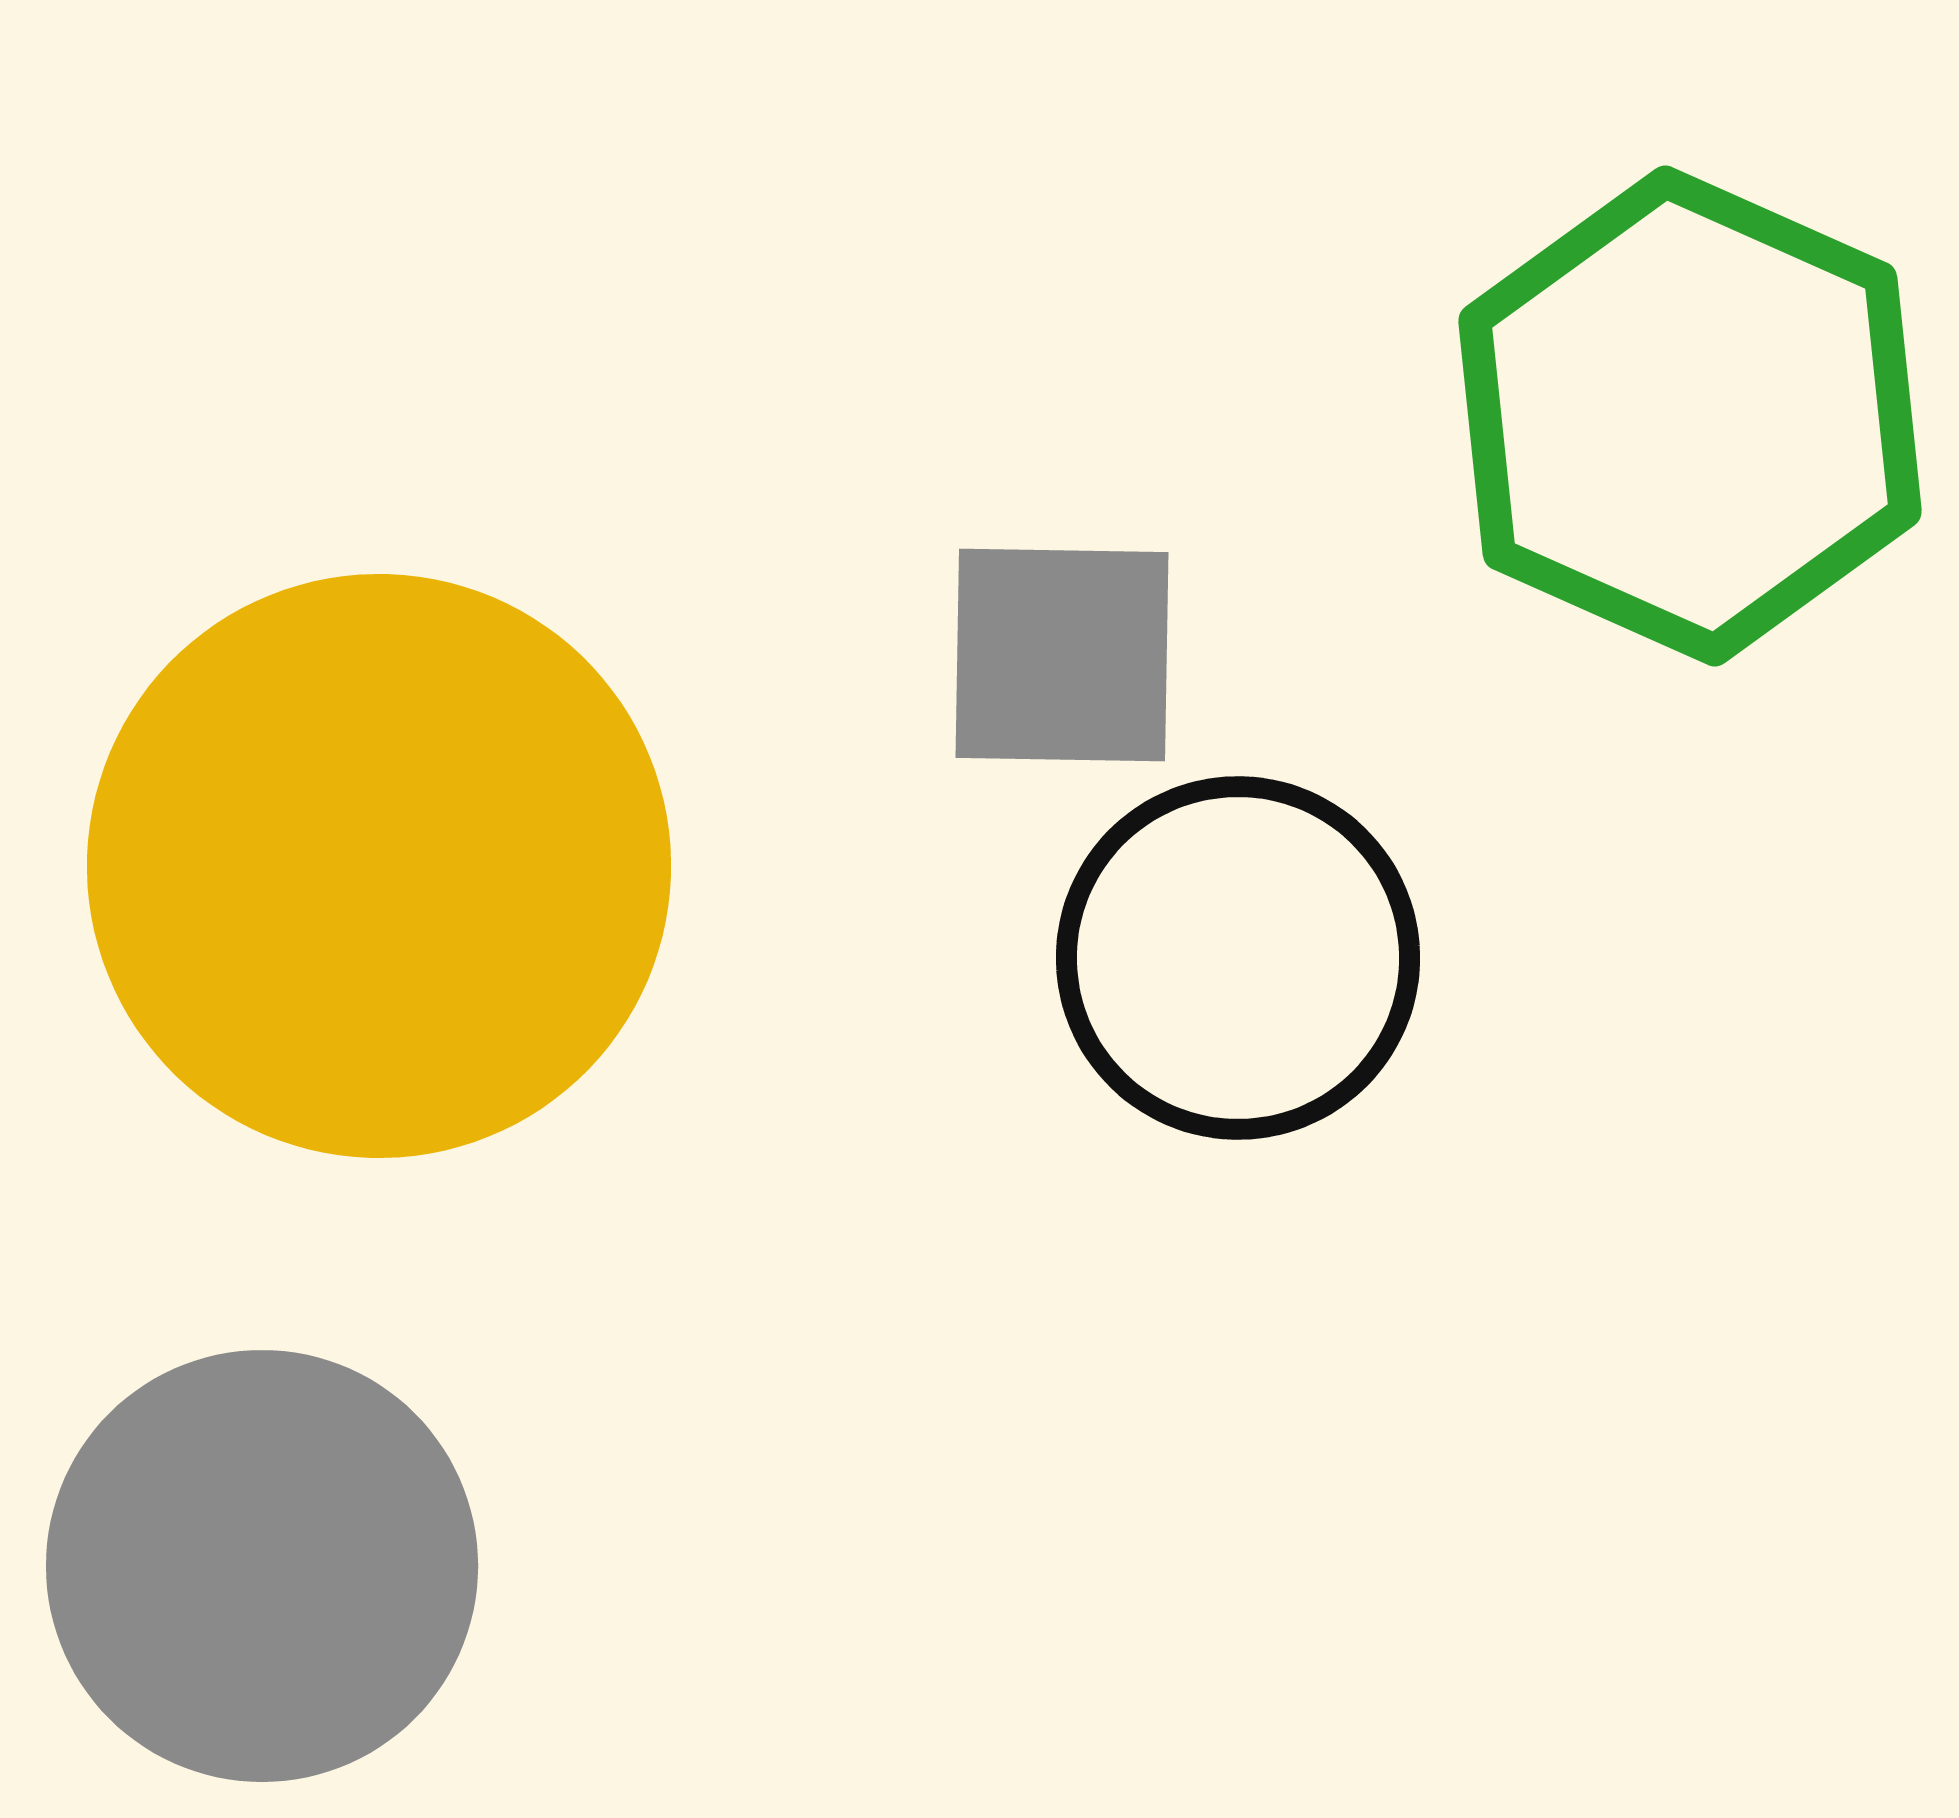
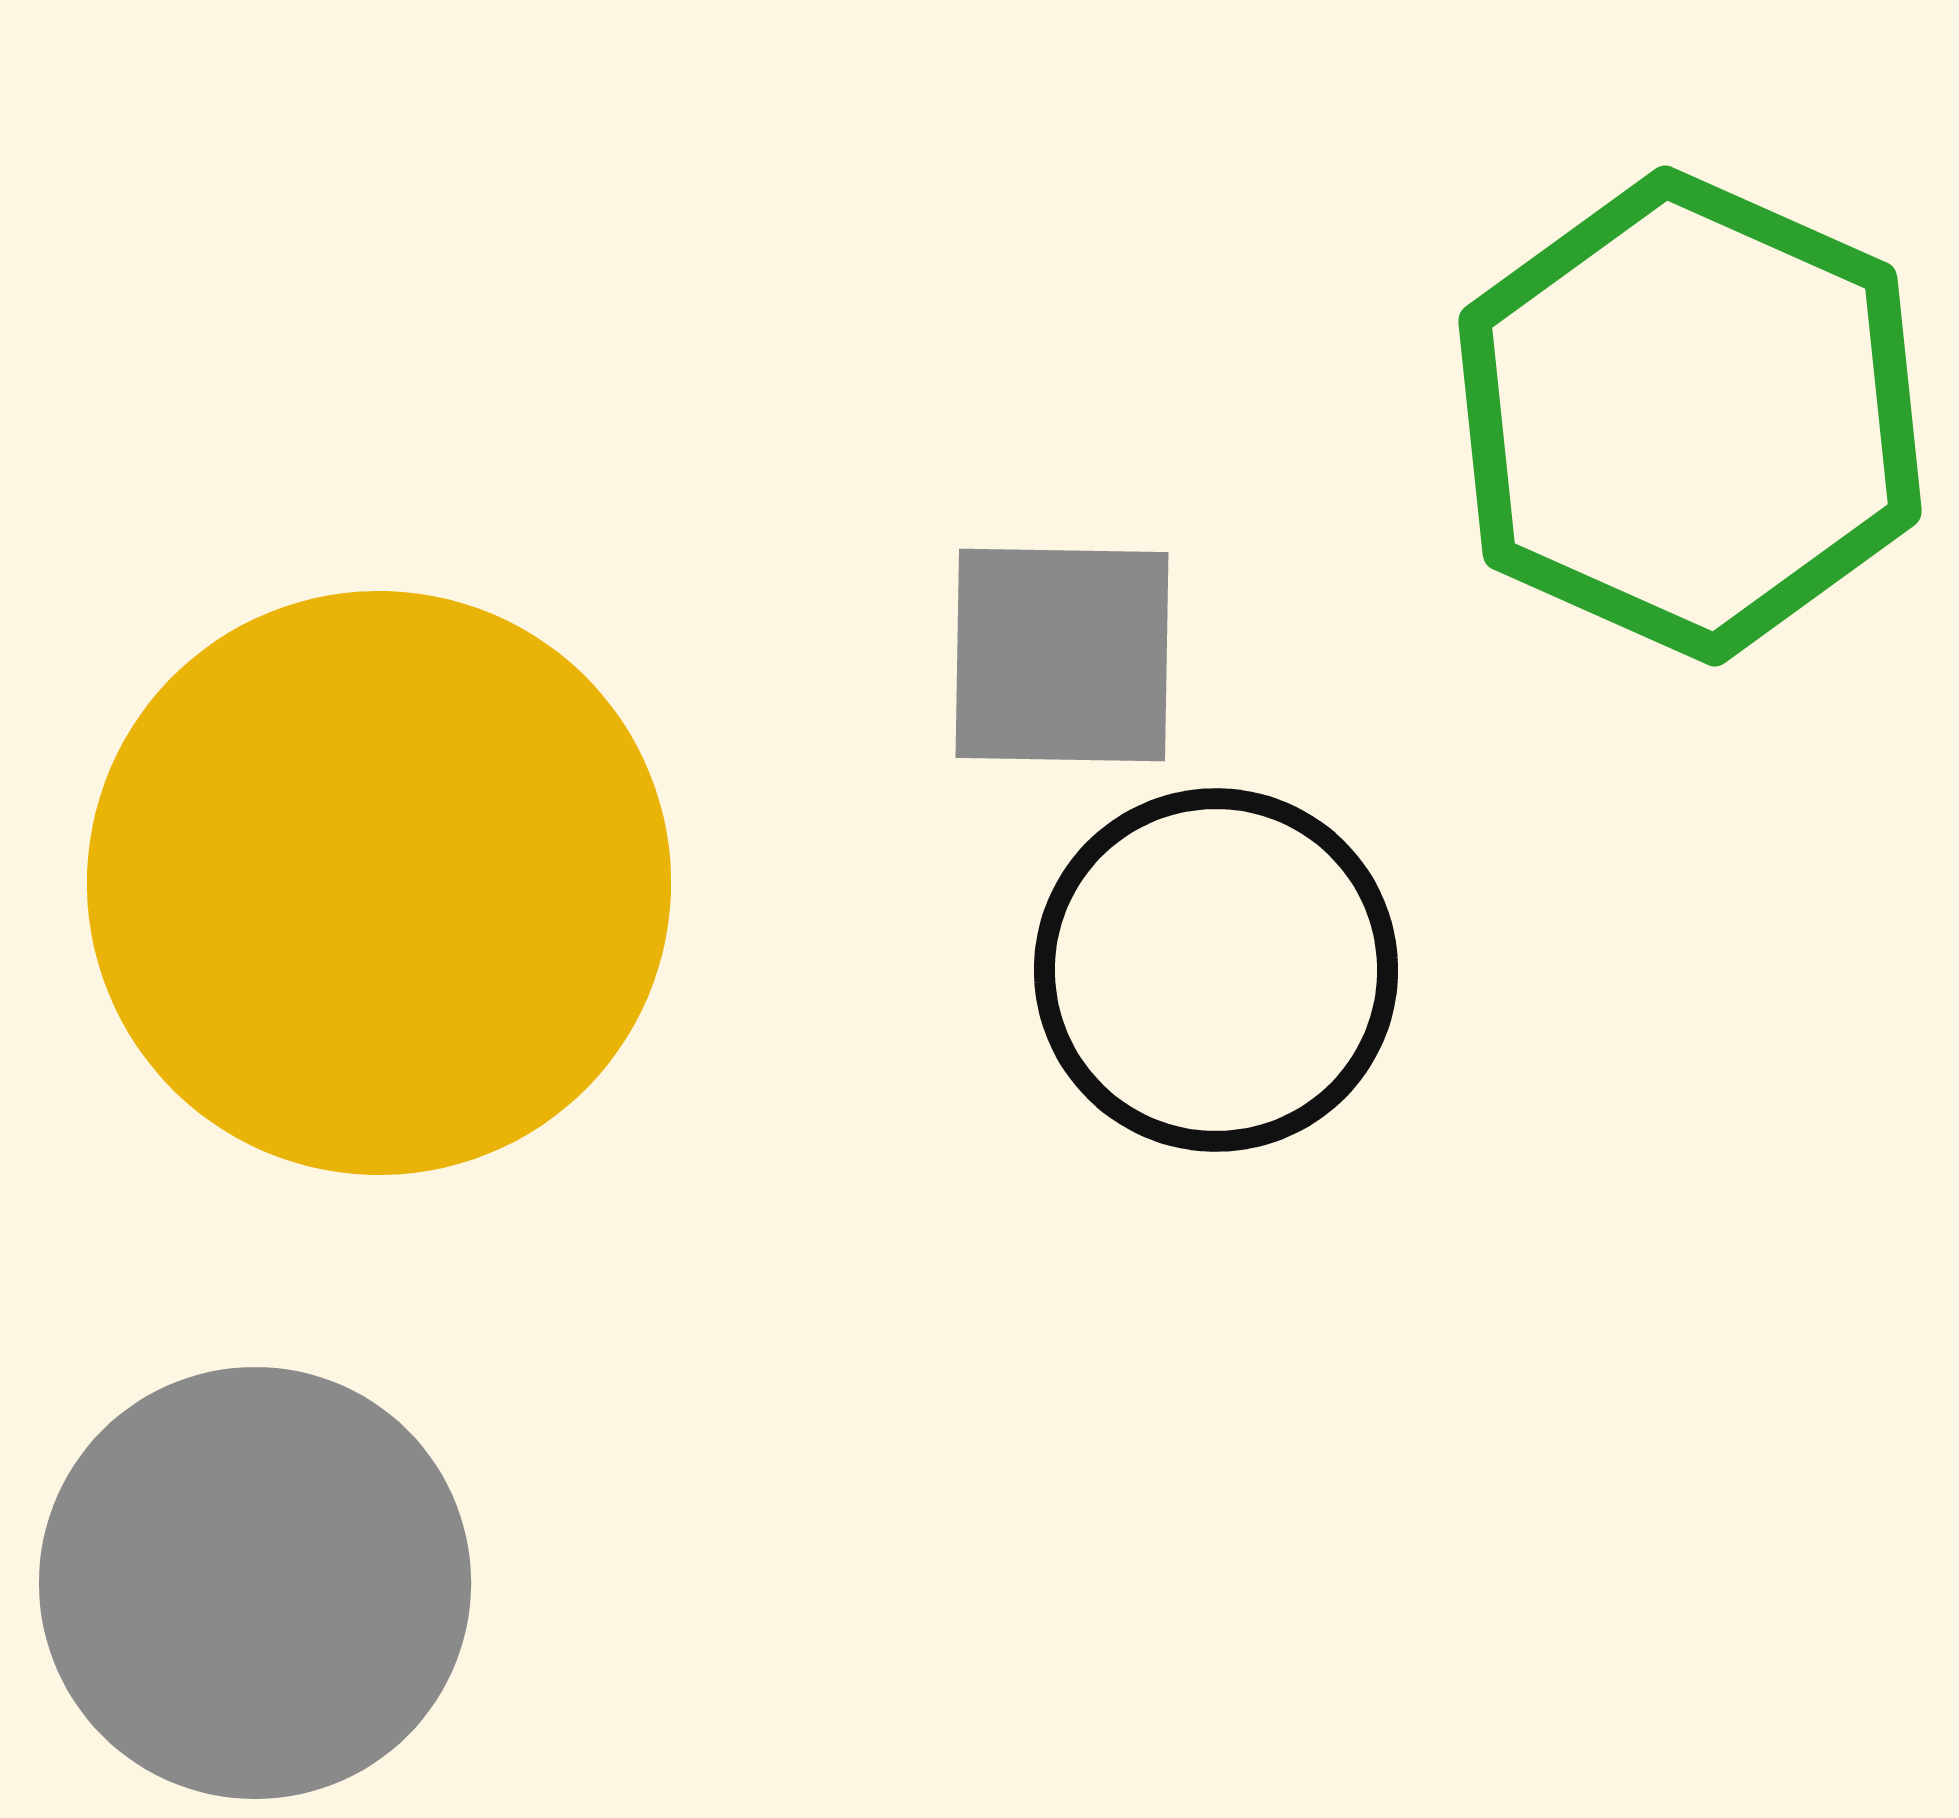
yellow circle: moved 17 px down
black circle: moved 22 px left, 12 px down
gray circle: moved 7 px left, 17 px down
